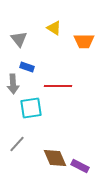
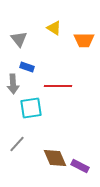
orange trapezoid: moved 1 px up
